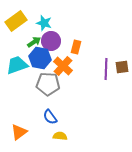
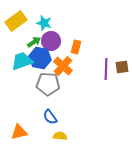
cyan trapezoid: moved 5 px right, 4 px up
orange triangle: rotated 24 degrees clockwise
